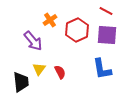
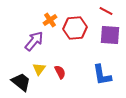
red hexagon: moved 2 px left, 2 px up; rotated 20 degrees clockwise
purple square: moved 3 px right
purple arrow: moved 1 px right; rotated 100 degrees counterclockwise
blue L-shape: moved 6 px down
black trapezoid: rotated 45 degrees counterclockwise
